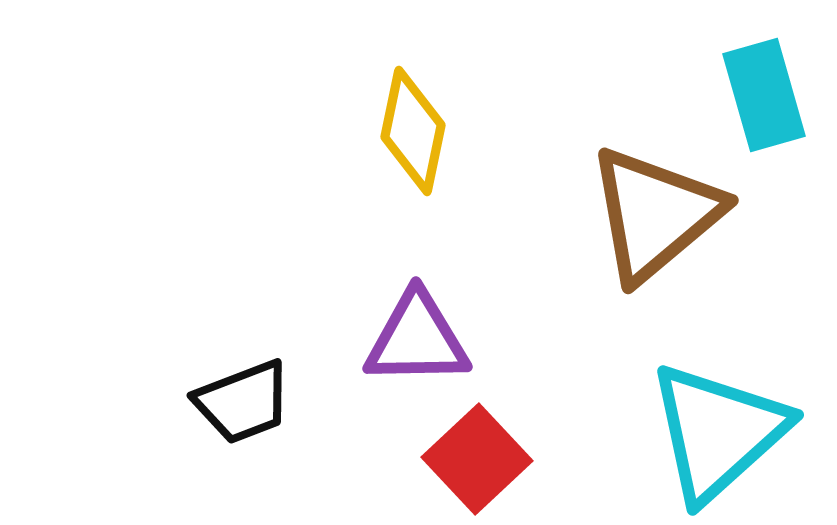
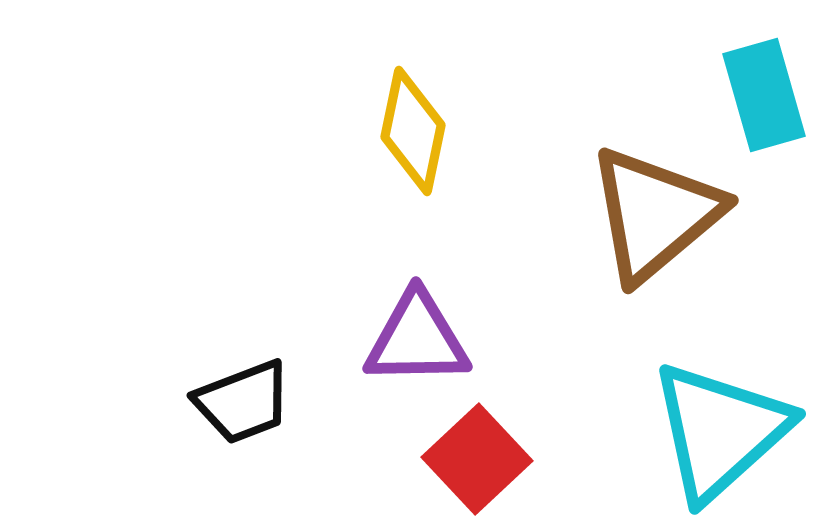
cyan triangle: moved 2 px right, 1 px up
